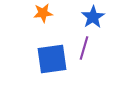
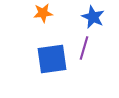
blue star: rotated 15 degrees counterclockwise
